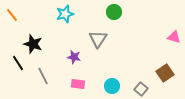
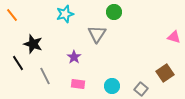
gray triangle: moved 1 px left, 5 px up
purple star: rotated 24 degrees clockwise
gray line: moved 2 px right
